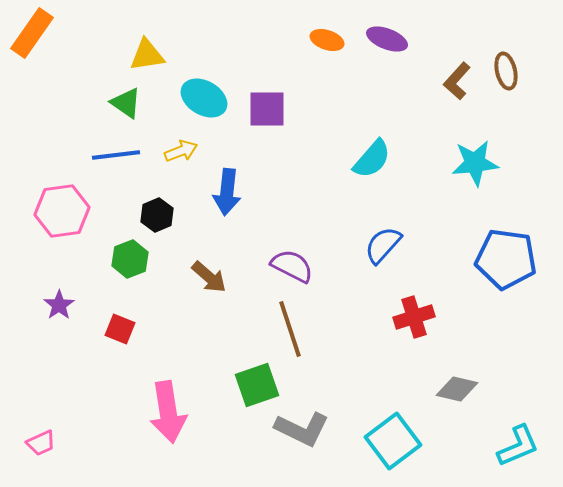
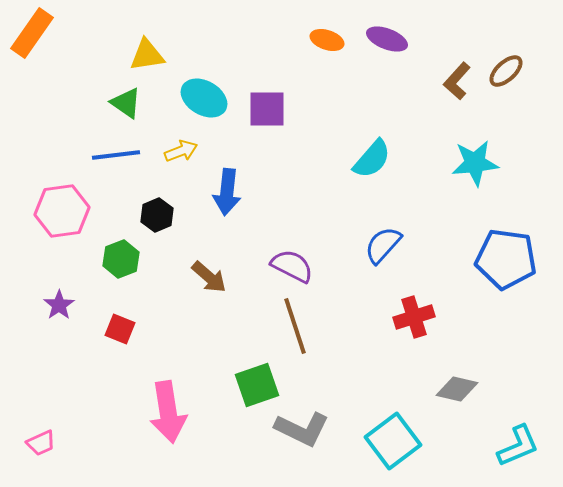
brown ellipse: rotated 60 degrees clockwise
green hexagon: moved 9 px left
brown line: moved 5 px right, 3 px up
